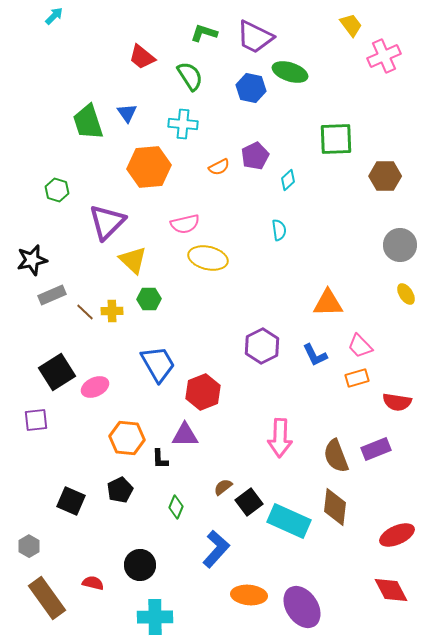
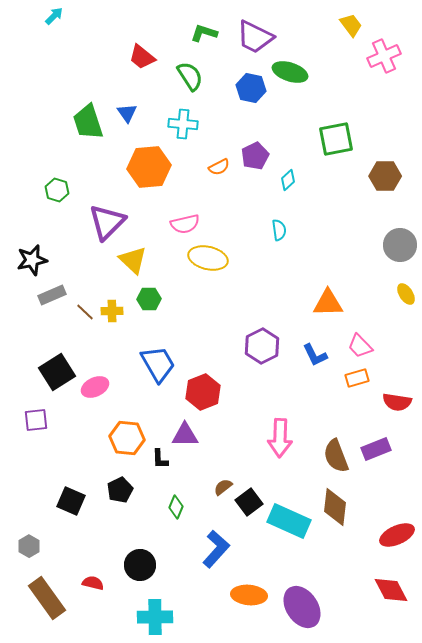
green square at (336, 139): rotated 9 degrees counterclockwise
